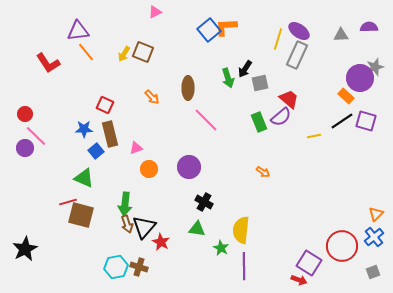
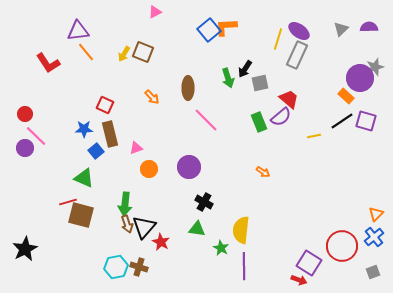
gray triangle at (341, 35): moved 6 px up; rotated 42 degrees counterclockwise
